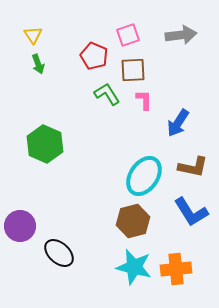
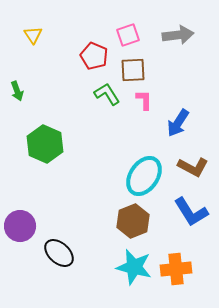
gray arrow: moved 3 px left
green arrow: moved 21 px left, 27 px down
brown L-shape: rotated 16 degrees clockwise
brown hexagon: rotated 8 degrees counterclockwise
